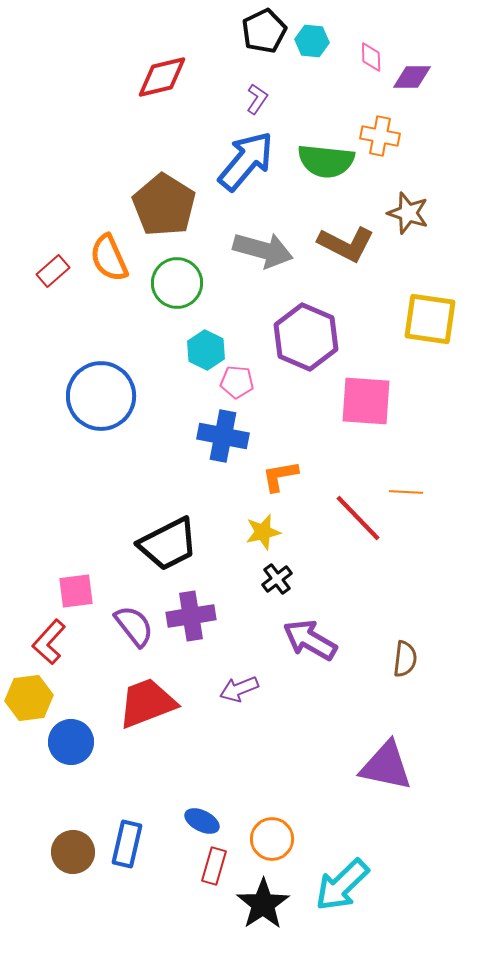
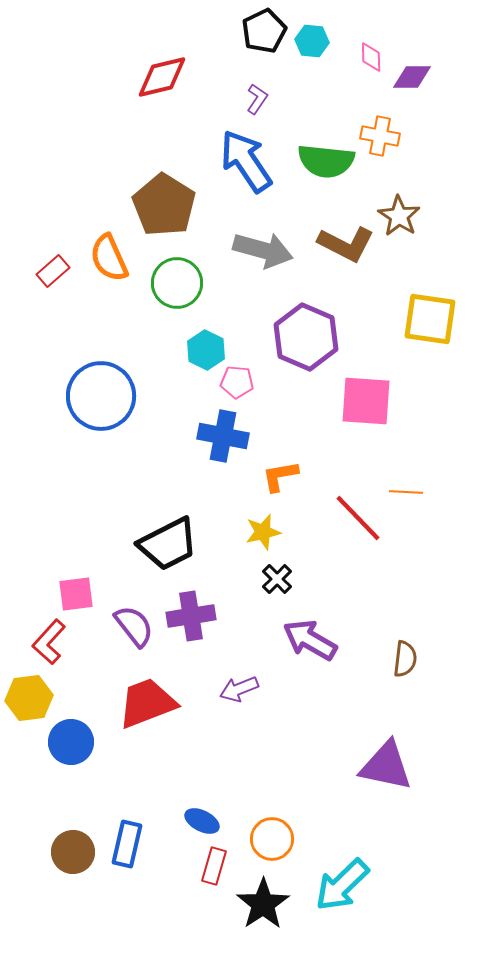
blue arrow at (246, 161): rotated 74 degrees counterclockwise
brown star at (408, 213): moved 9 px left, 3 px down; rotated 15 degrees clockwise
black cross at (277, 579): rotated 8 degrees counterclockwise
pink square at (76, 591): moved 3 px down
